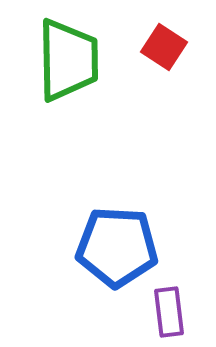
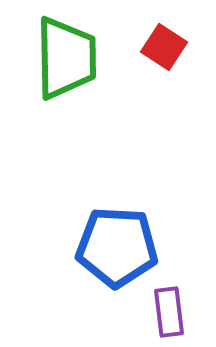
green trapezoid: moved 2 px left, 2 px up
